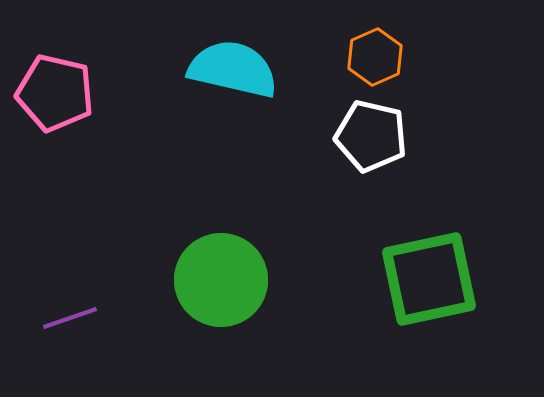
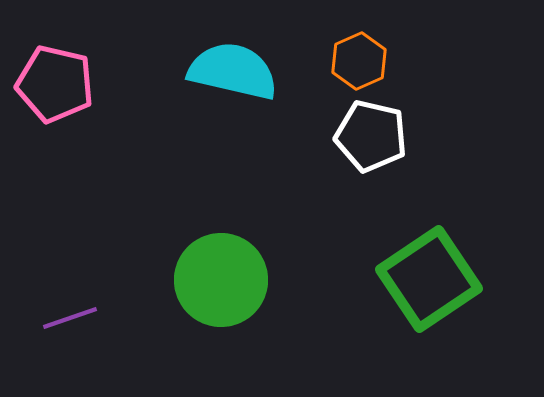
orange hexagon: moved 16 px left, 4 px down
cyan semicircle: moved 2 px down
pink pentagon: moved 9 px up
green square: rotated 22 degrees counterclockwise
